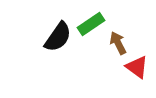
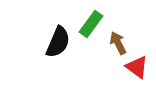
green rectangle: rotated 20 degrees counterclockwise
black semicircle: moved 5 px down; rotated 12 degrees counterclockwise
